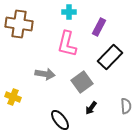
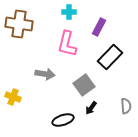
gray square: moved 2 px right, 3 px down
black ellipse: moved 3 px right; rotated 70 degrees counterclockwise
